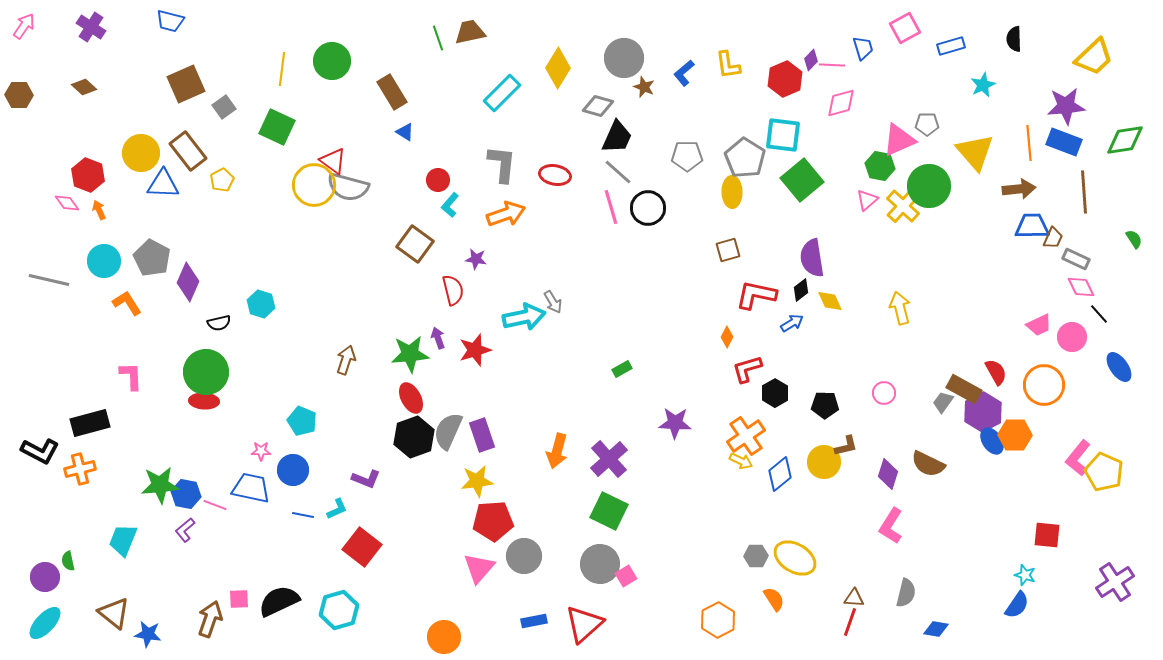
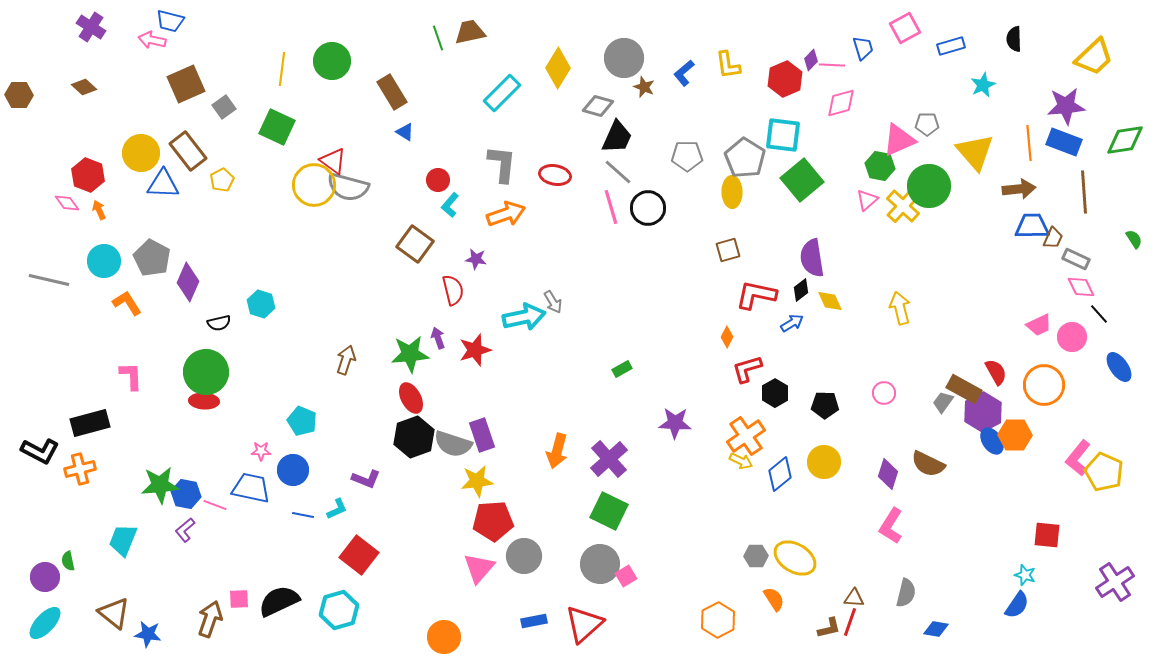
pink arrow at (24, 26): moved 128 px right, 14 px down; rotated 112 degrees counterclockwise
gray semicircle at (448, 431): moved 5 px right, 13 px down; rotated 96 degrees counterclockwise
brown L-shape at (846, 446): moved 17 px left, 182 px down
red square at (362, 547): moved 3 px left, 8 px down
